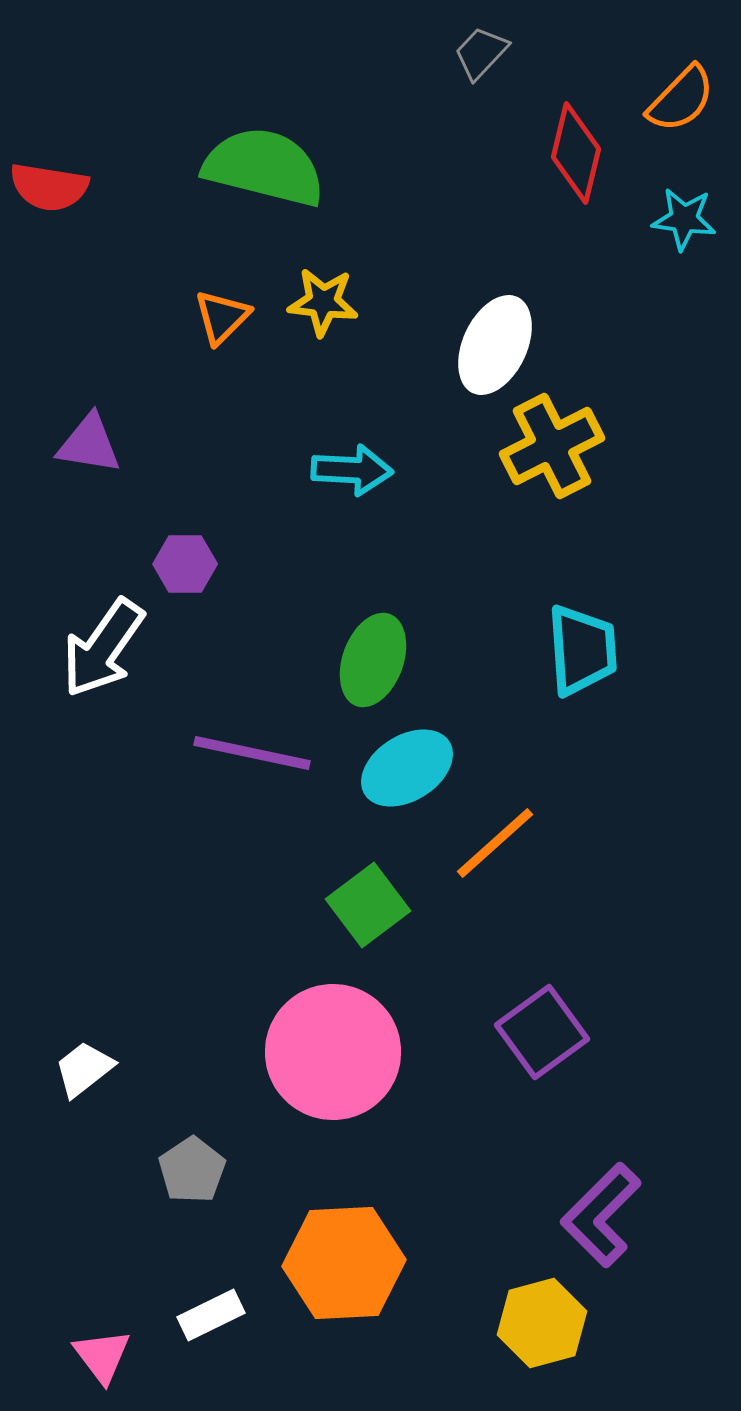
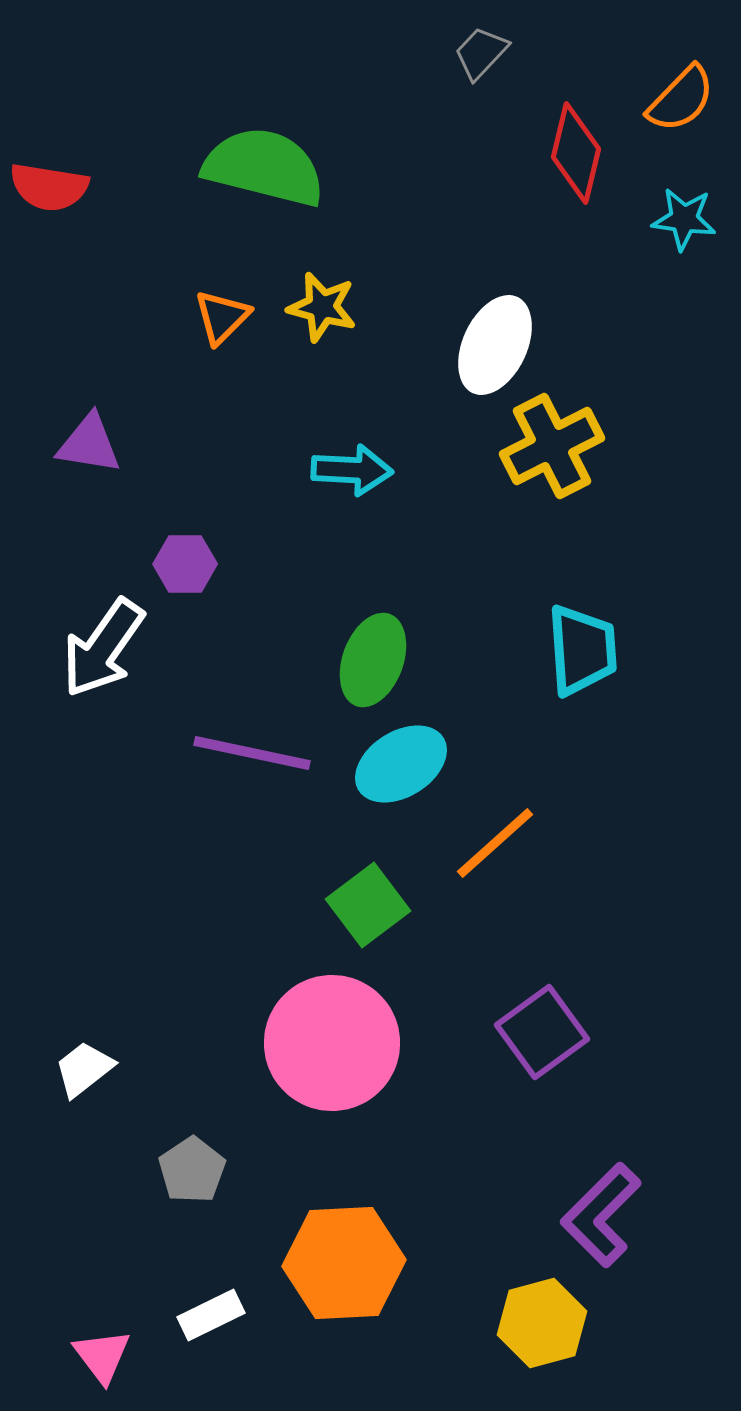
yellow star: moved 1 px left, 5 px down; rotated 8 degrees clockwise
cyan ellipse: moved 6 px left, 4 px up
pink circle: moved 1 px left, 9 px up
